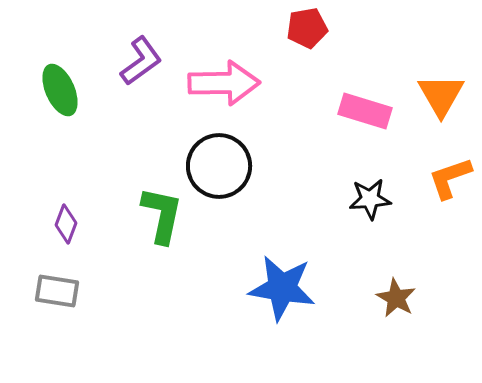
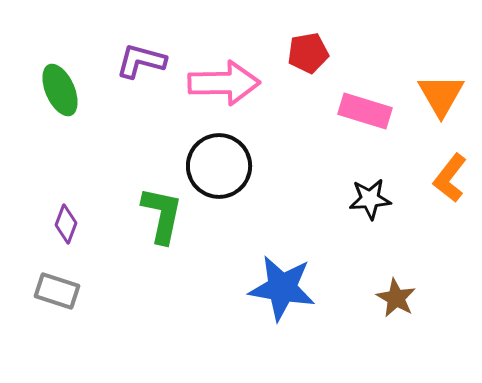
red pentagon: moved 1 px right, 25 px down
purple L-shape: rotated 129 degrees counterclockwise
orange L-shape: rotated 33 degrees counterclockwise
gray rectangle: rotated 9 degrees clockwise
